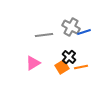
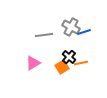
orange line: moved 4 px up
